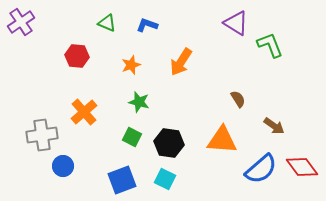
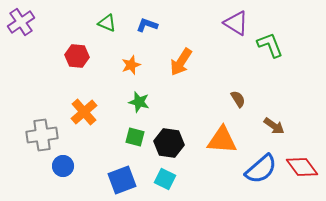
green square: moved 3 px right; rotated 12 degrees counterclockwise
